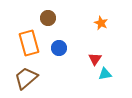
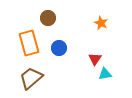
brown trapezoid: moved 5 px right
